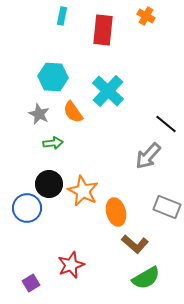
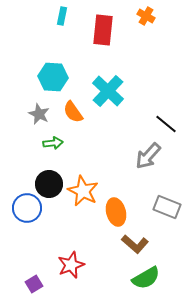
purple square: moved 3 px right, 1 px down
